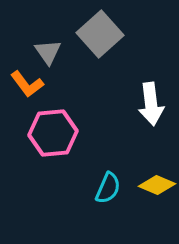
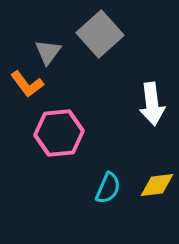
gray triangle: rotated 12 degrees clockwise
white arrow: moved 1 px right
pink hexagon: moved 6 px right
yellow diamond: rotated 30 degrees counterclockwise
